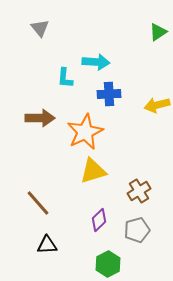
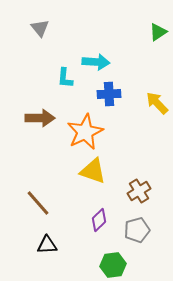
yellow arrow: moved 2 px up; rotated 60 degrees clockwise
yellow triangle: rotated 36 degrees clockwise
green hexagon: moved 5 px right, 1 px down; rotated 20 degrees clockwise
